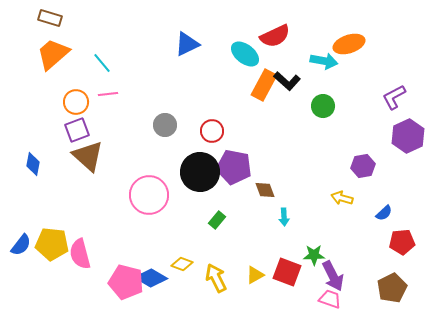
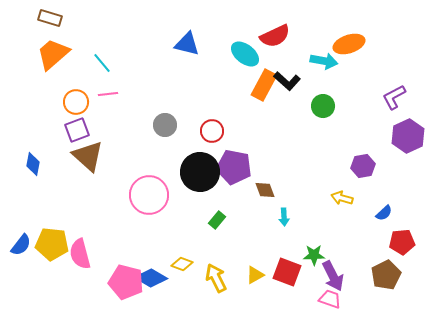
blue triangle at (187, 44): rotated 40 degrees clockwise
brown pentagon at (392, 288): moved 6 px left, 13 px up
